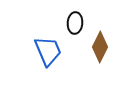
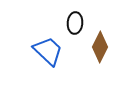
blue trapezoid: rotated 24 degrees counterclockwise
